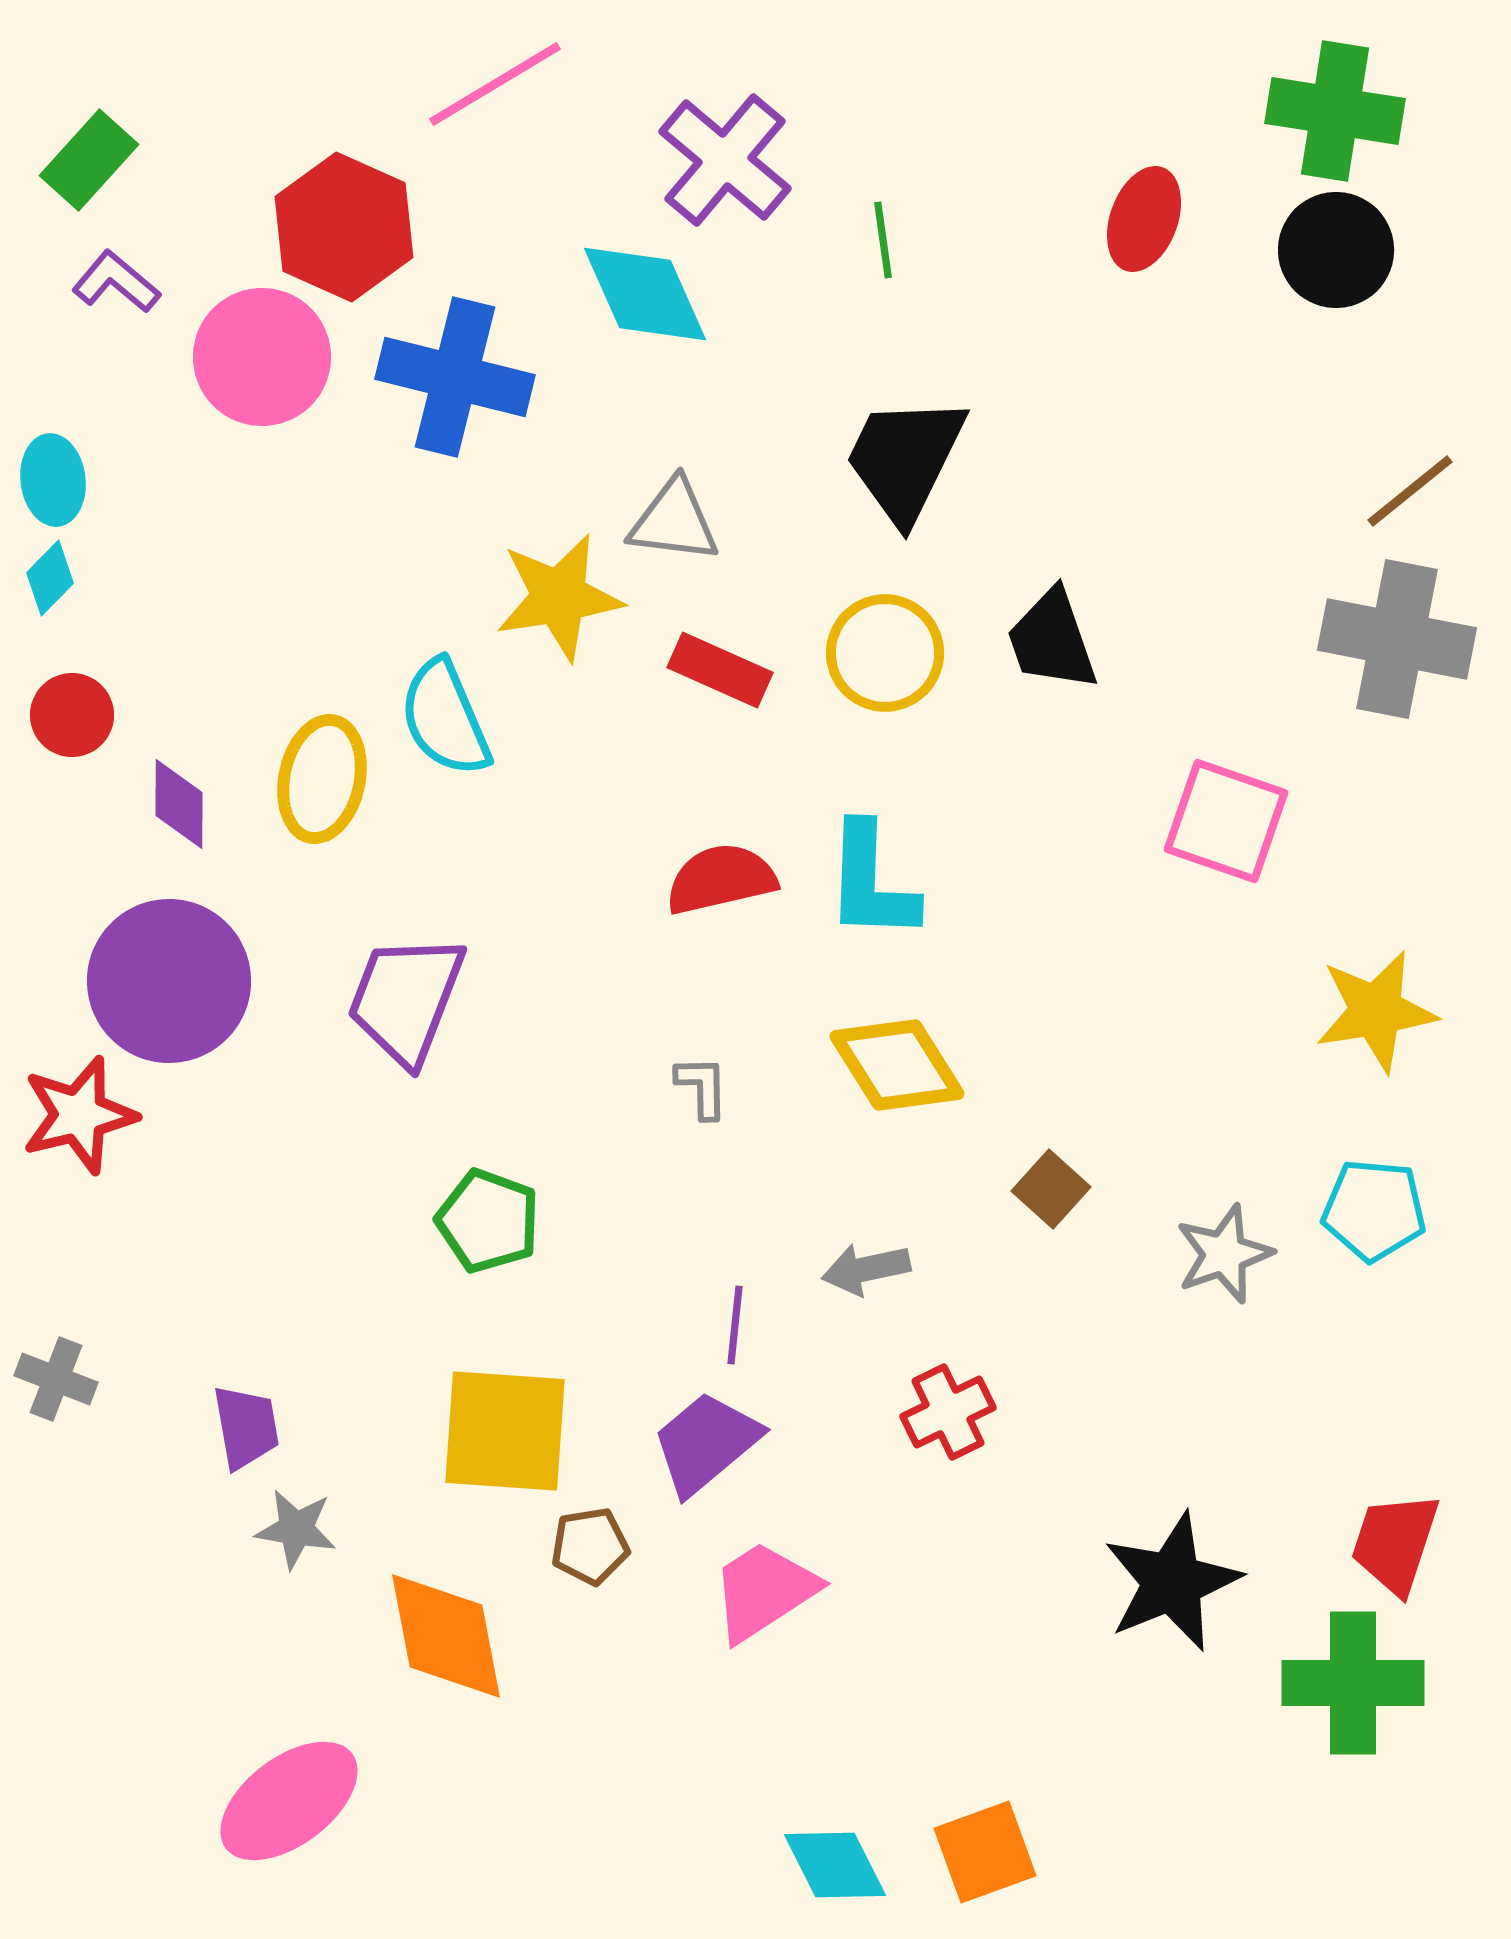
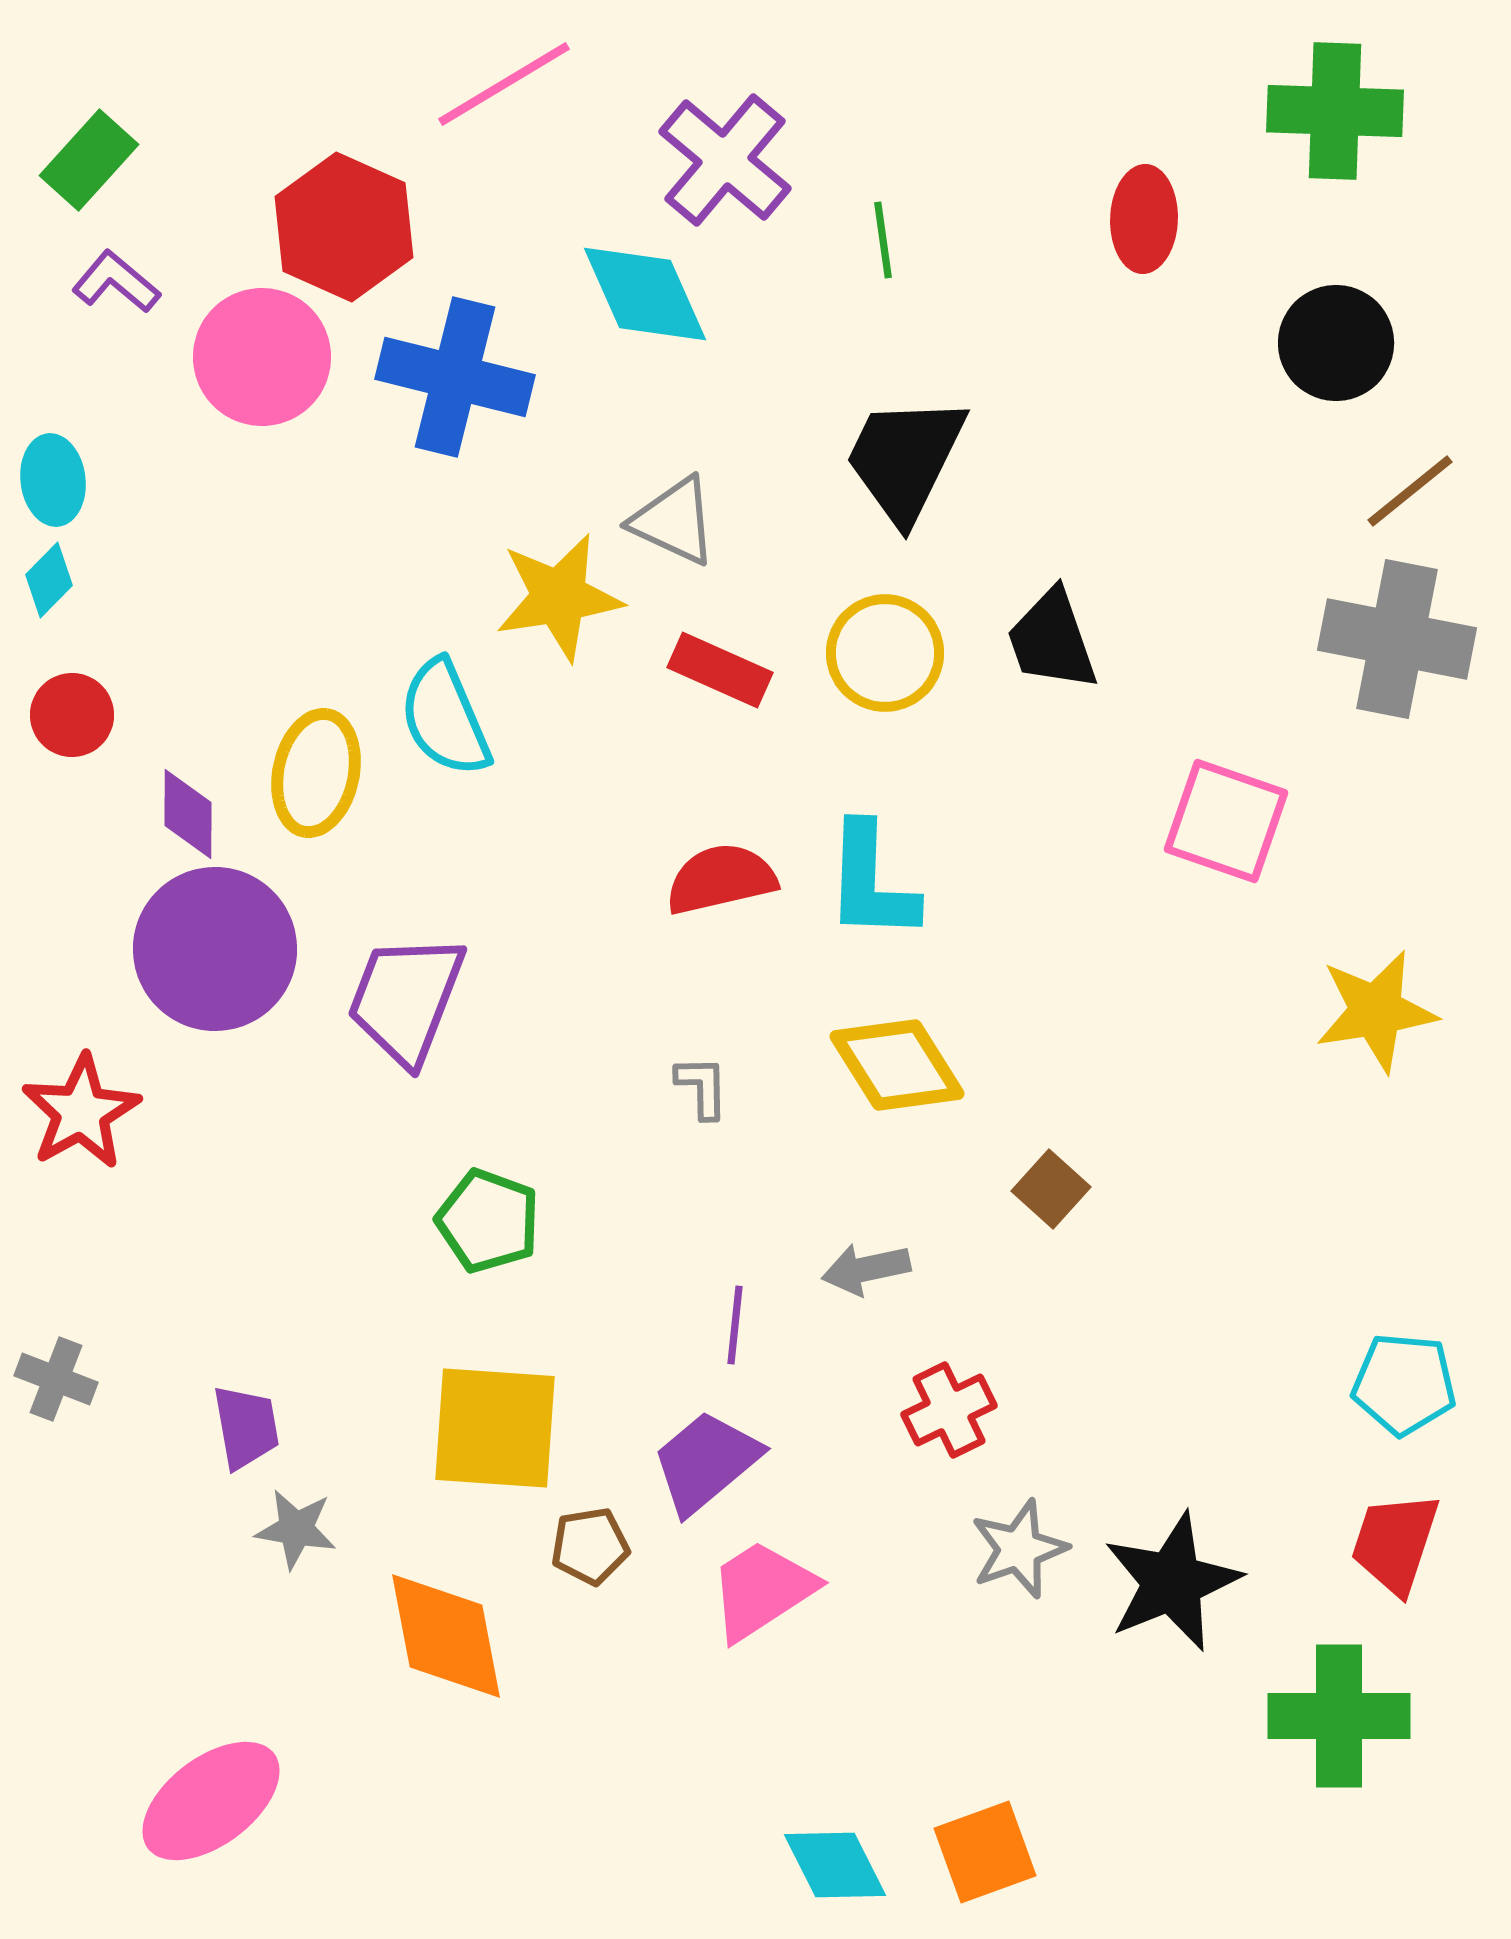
pink line at (495, 84): moved 9 px right
green cross at (1335, 111): rotated 7 degrees counterclockwise
red ellipse at (1144, 219): rotated 18 degrees counterclockwise
black circle at (1336, 250): moved 93 px down
gray triangle at (674, 521): rotated 18 degrees clockwise
cyan diamond at (50, 578): moved 1 px left, 2 px down
yellow ellipse at (322, 779): moved 6 px left, 6 px up
purple diamond at (179, 804): moved 9 px right, 10 px down
purple circle at (169, 981): moved 46 px right, 32 px up
red star at (79, 1115): moved 2 px right, 3 px up; rotated 15 degrees counterclockwise
cyan pentagon at (1374, 1210): moved 30 px right, 174 px down
gray star at (1224, 1254): moved 205 px left, 295 px down
red cross at (948, 1412): moved 1 px right, 2 px up
yellow square at (505, 1431): moved 10 px left, 3 px up
purple trapezoid at (706, 1443): moved 19 px down
pink trapezoid at (764, 1591): moved 2 px left, 1 px up
green cross at (1353, 1683): moved 14 px left, 33 px down
pink ellipse at (289, 1801): moved 78 px left
